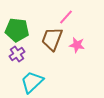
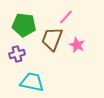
green pentagon: moved 7 px right, 5 px up
pink star: rotated 14 degrees clockwise
purple cross: rotated 21 degrees clockwise
cyan trapezoid: rotated 55 degrees clockwise
